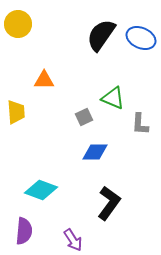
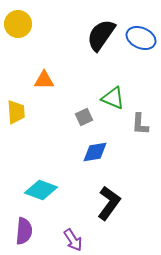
blue diamond: rotated 8 degrees counterclockwise
